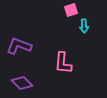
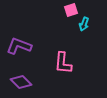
cyan arrow: moved 2 px up; rotated 24 degrees clockwise
purple diamond: moved 1 px left, 1 px up
